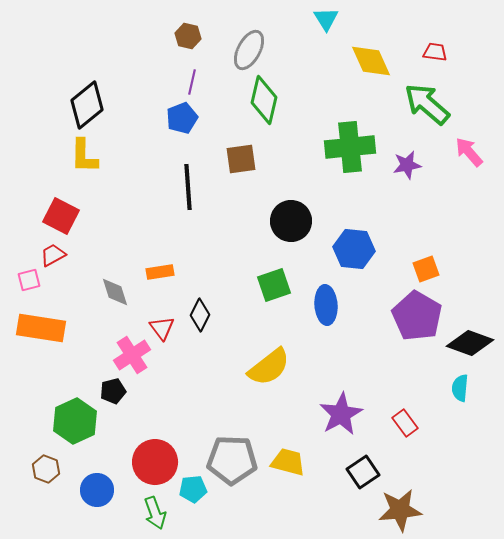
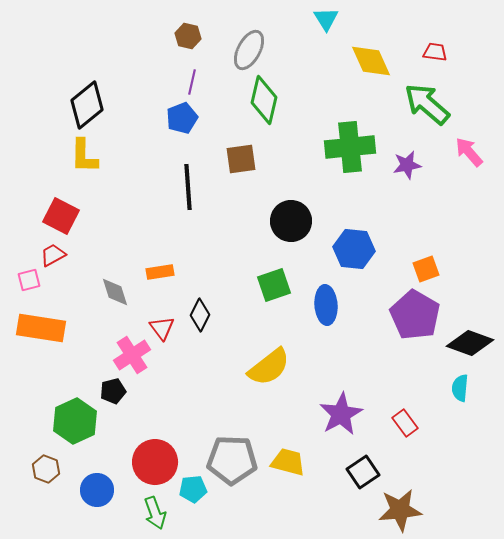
purple pentagon at (417, 316): moved 2 px left, 1 px up
